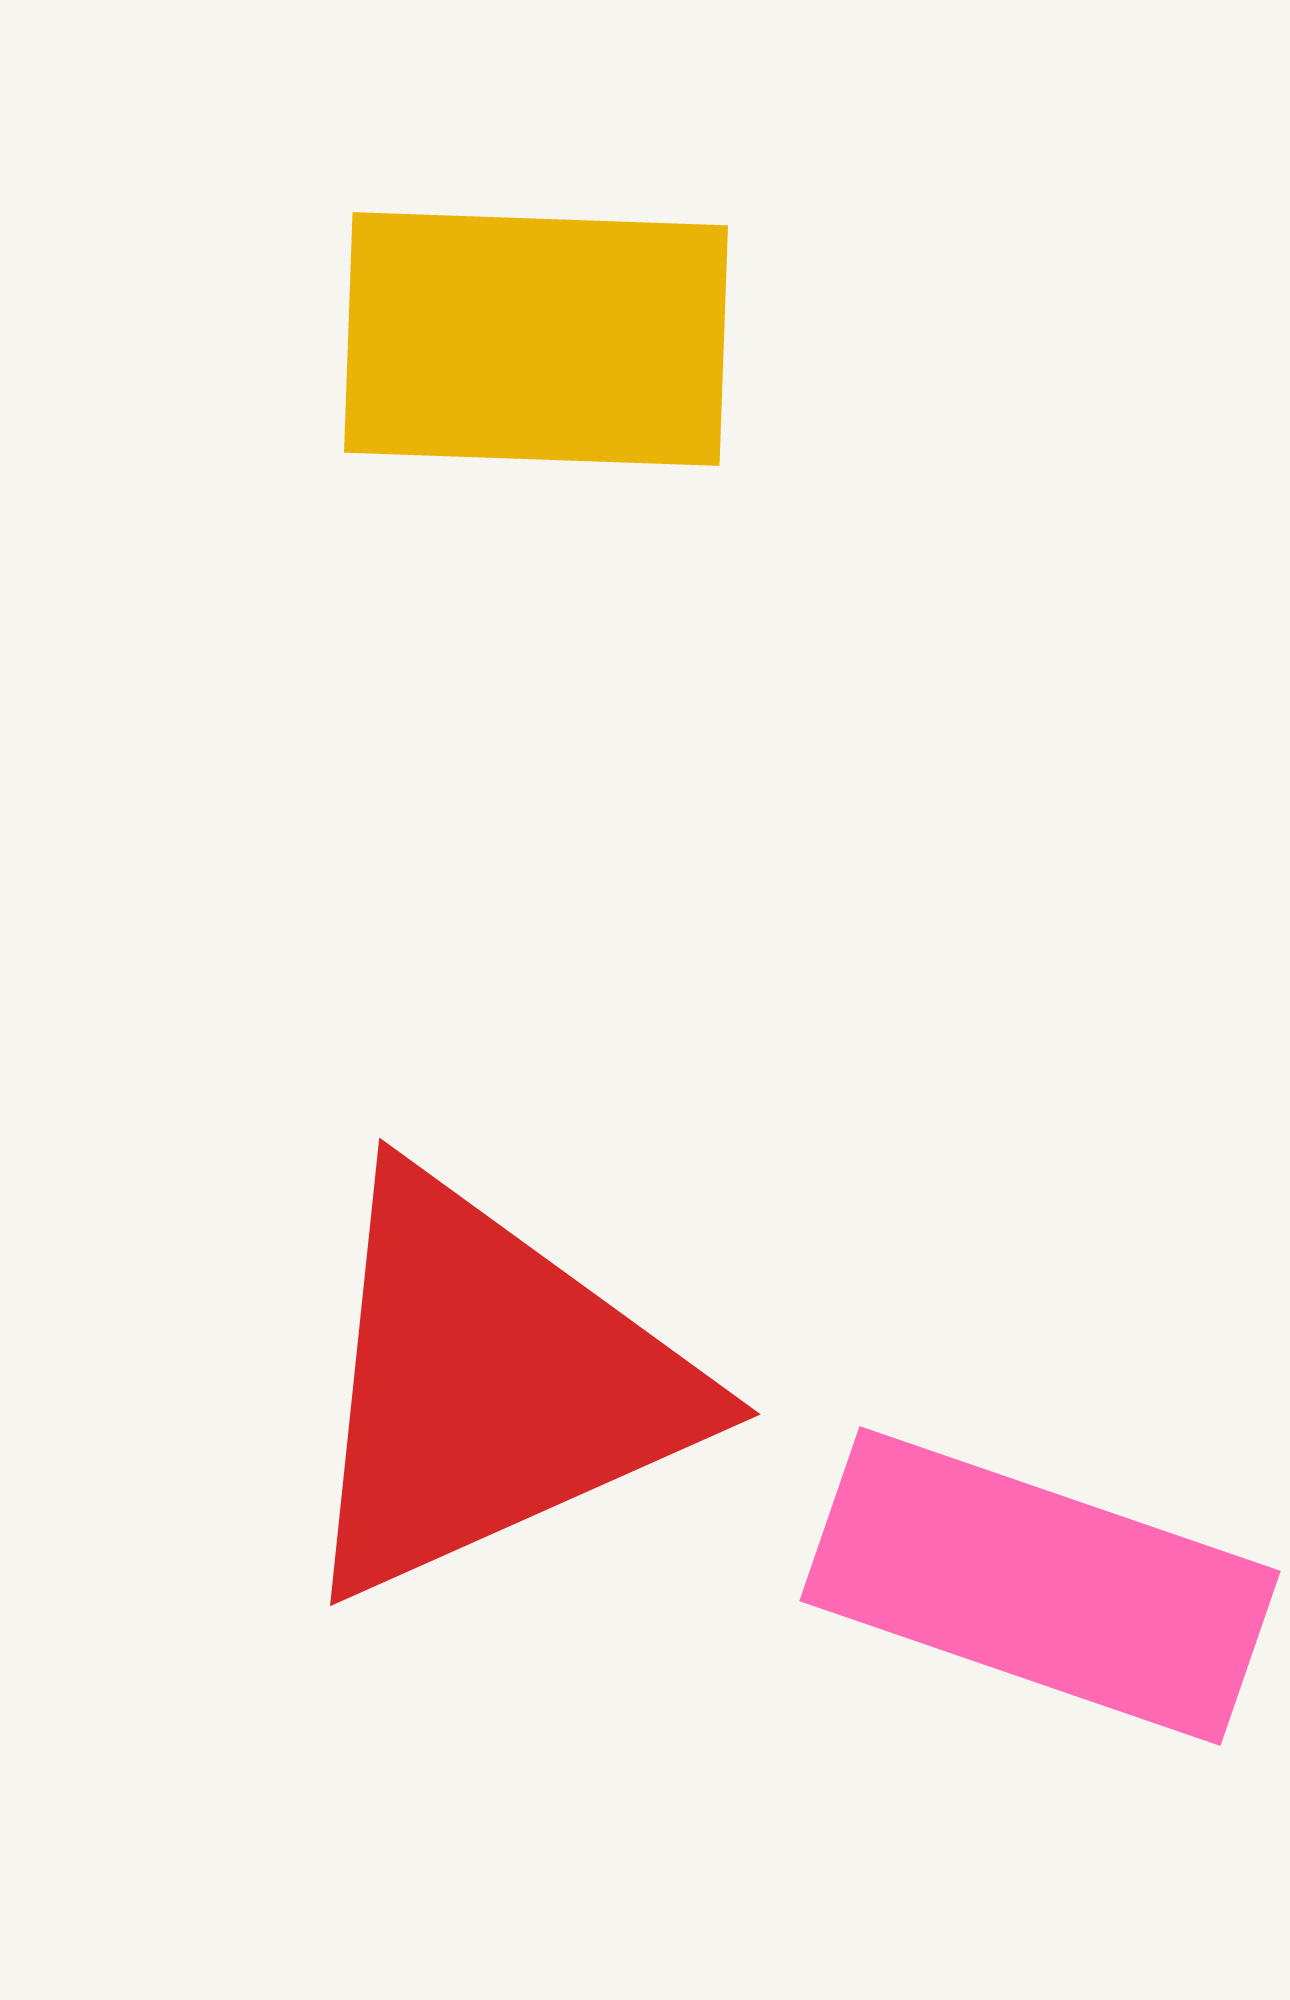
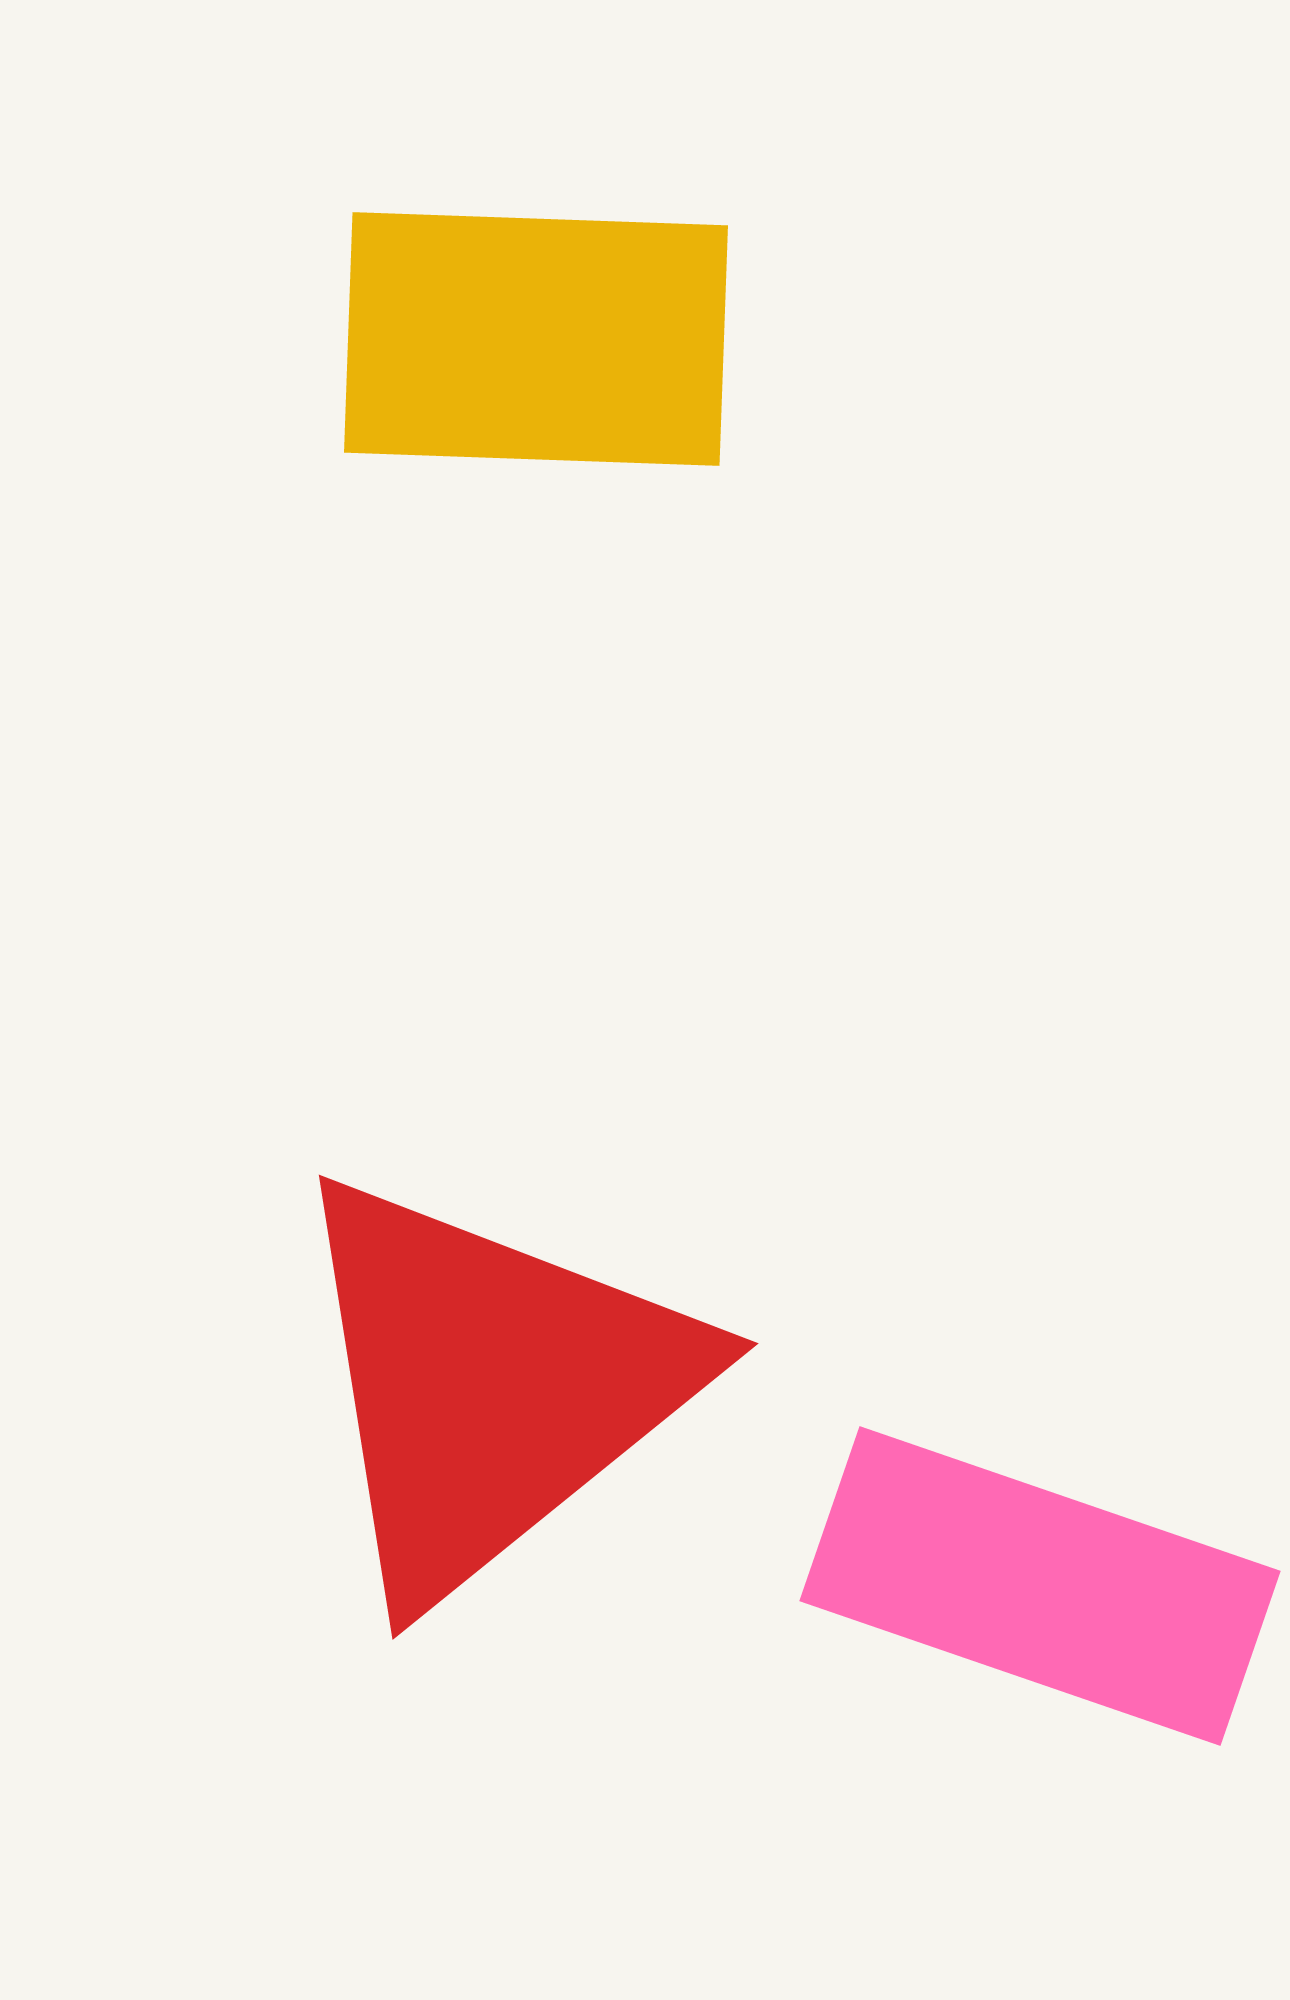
red triangle: rotated 15 degrees counterclockwise
